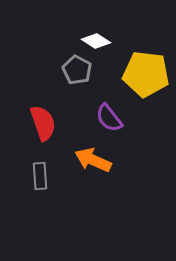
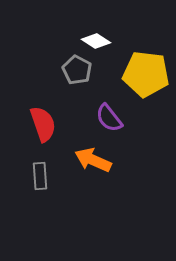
red semicircle: moved 1 px down
